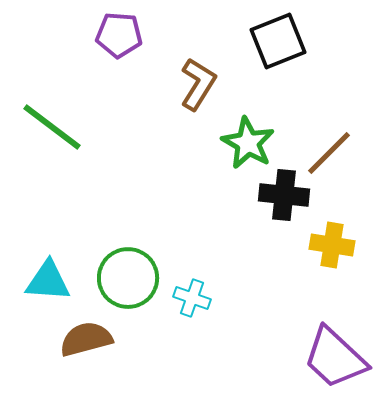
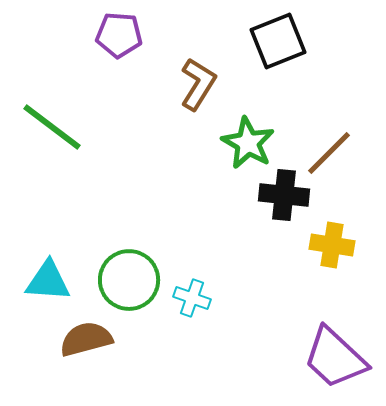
green circle: moved 1 px right, 2 px down
